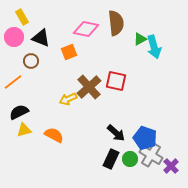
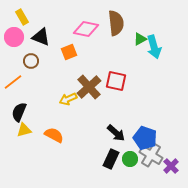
black triangle: moved 1 px up
black semicircle: rotated 42 degrees counterclockwise
